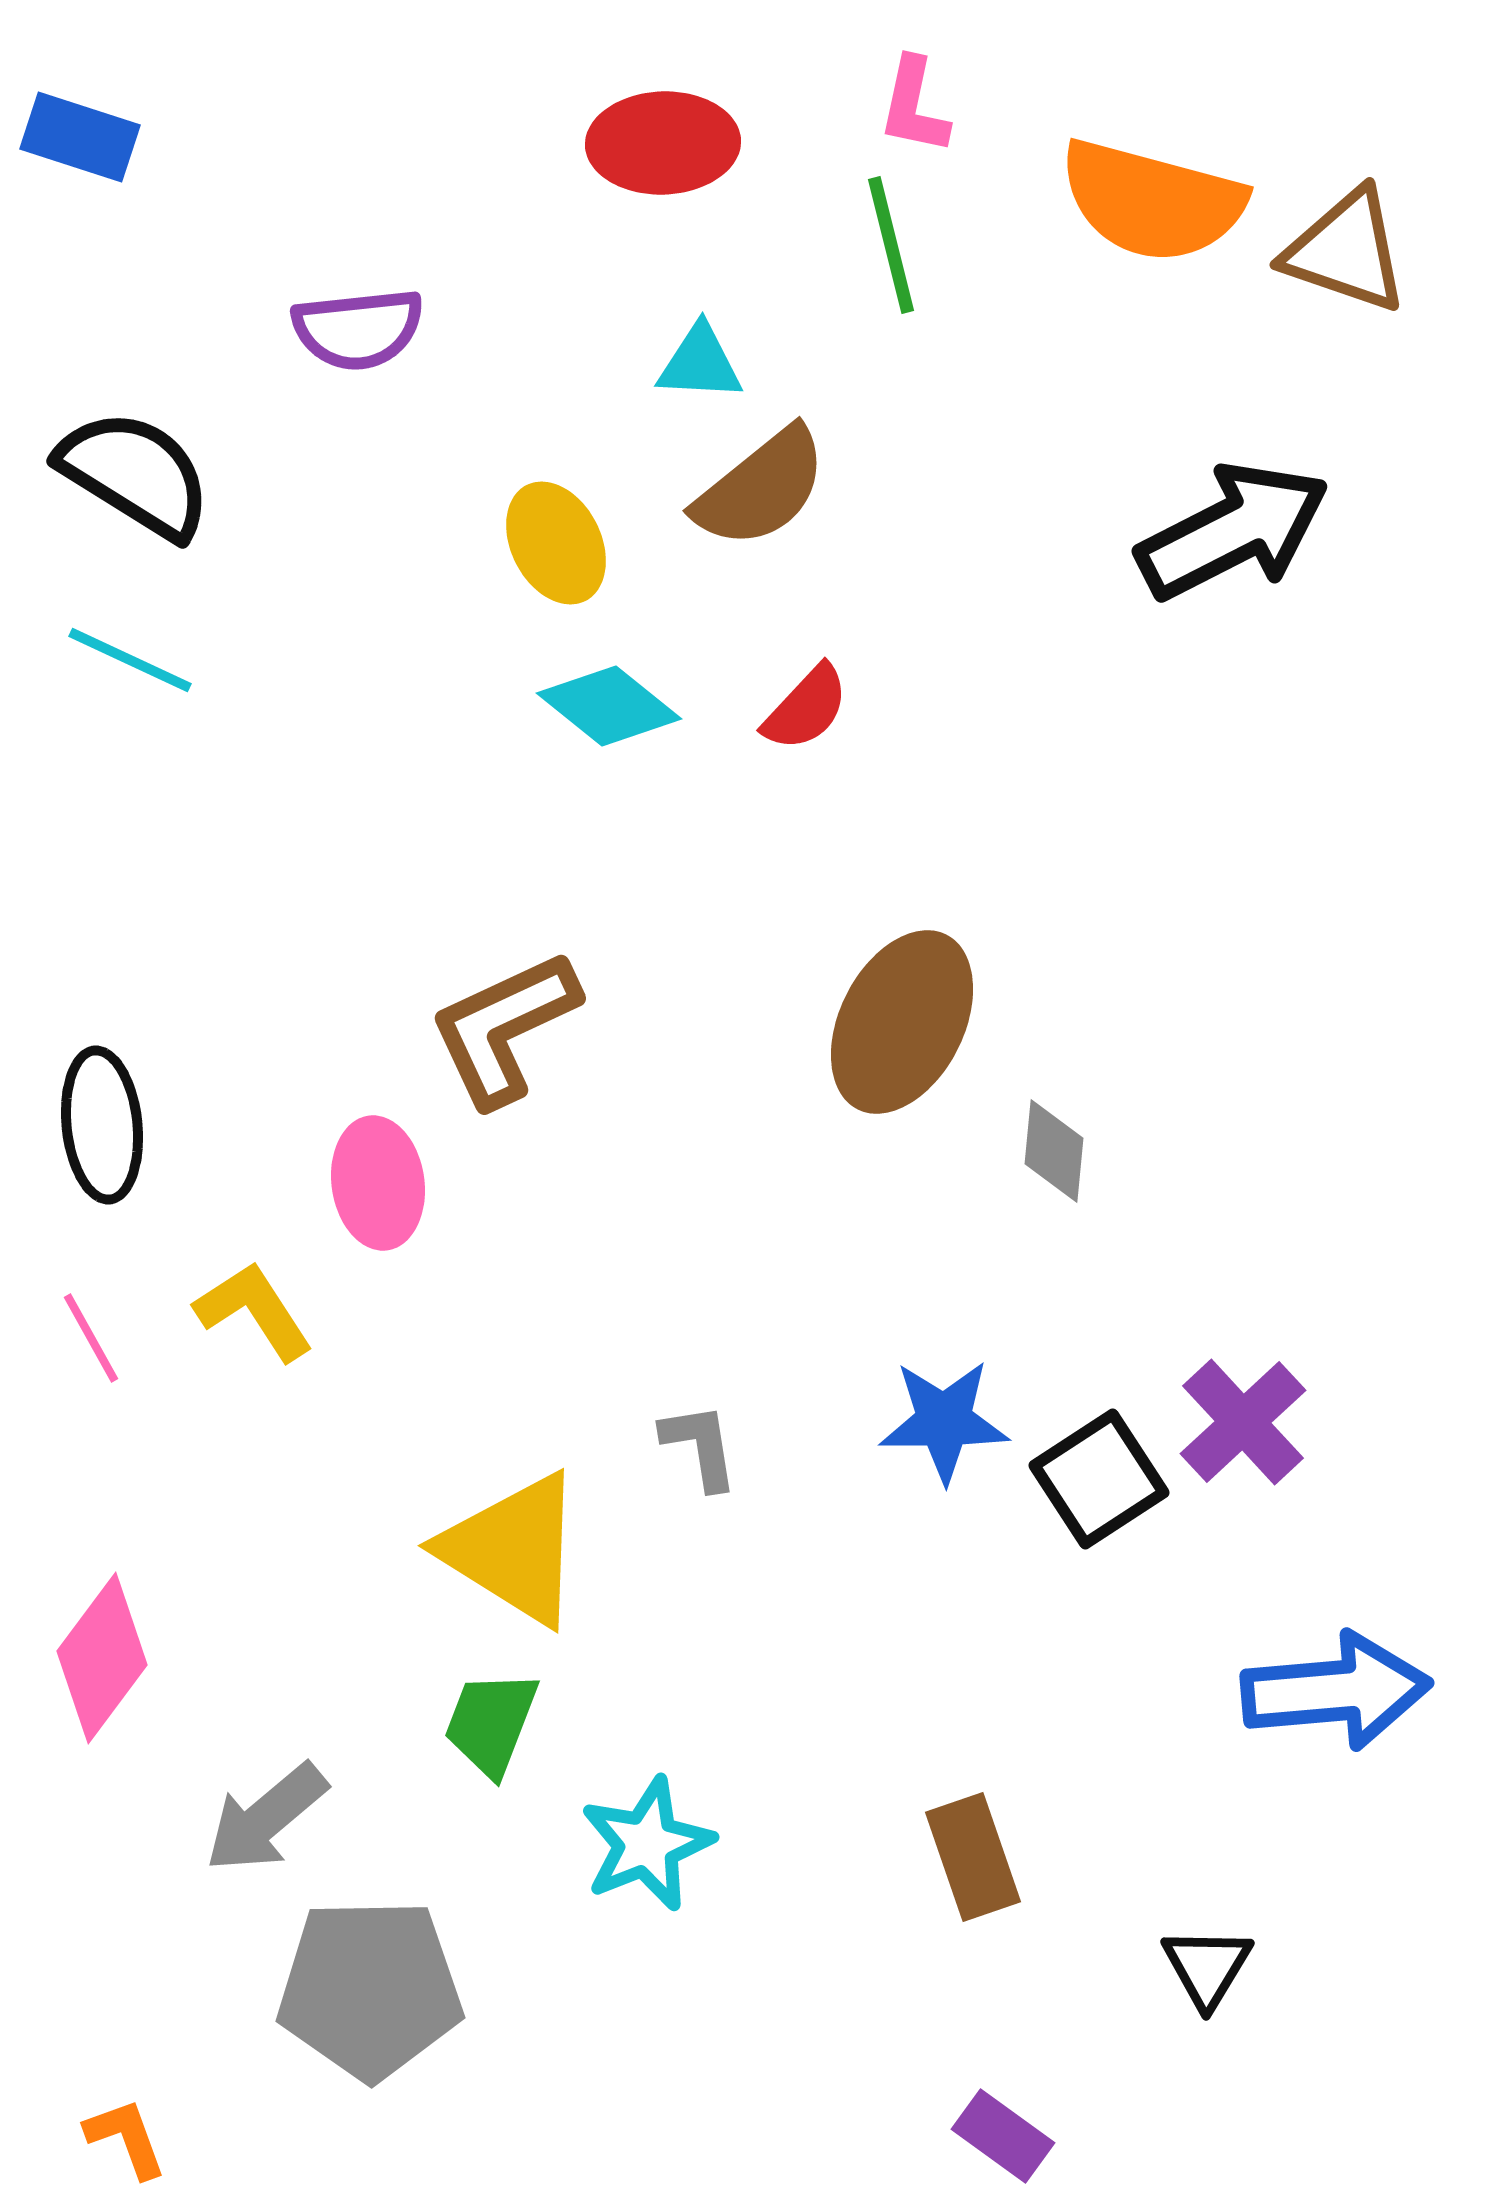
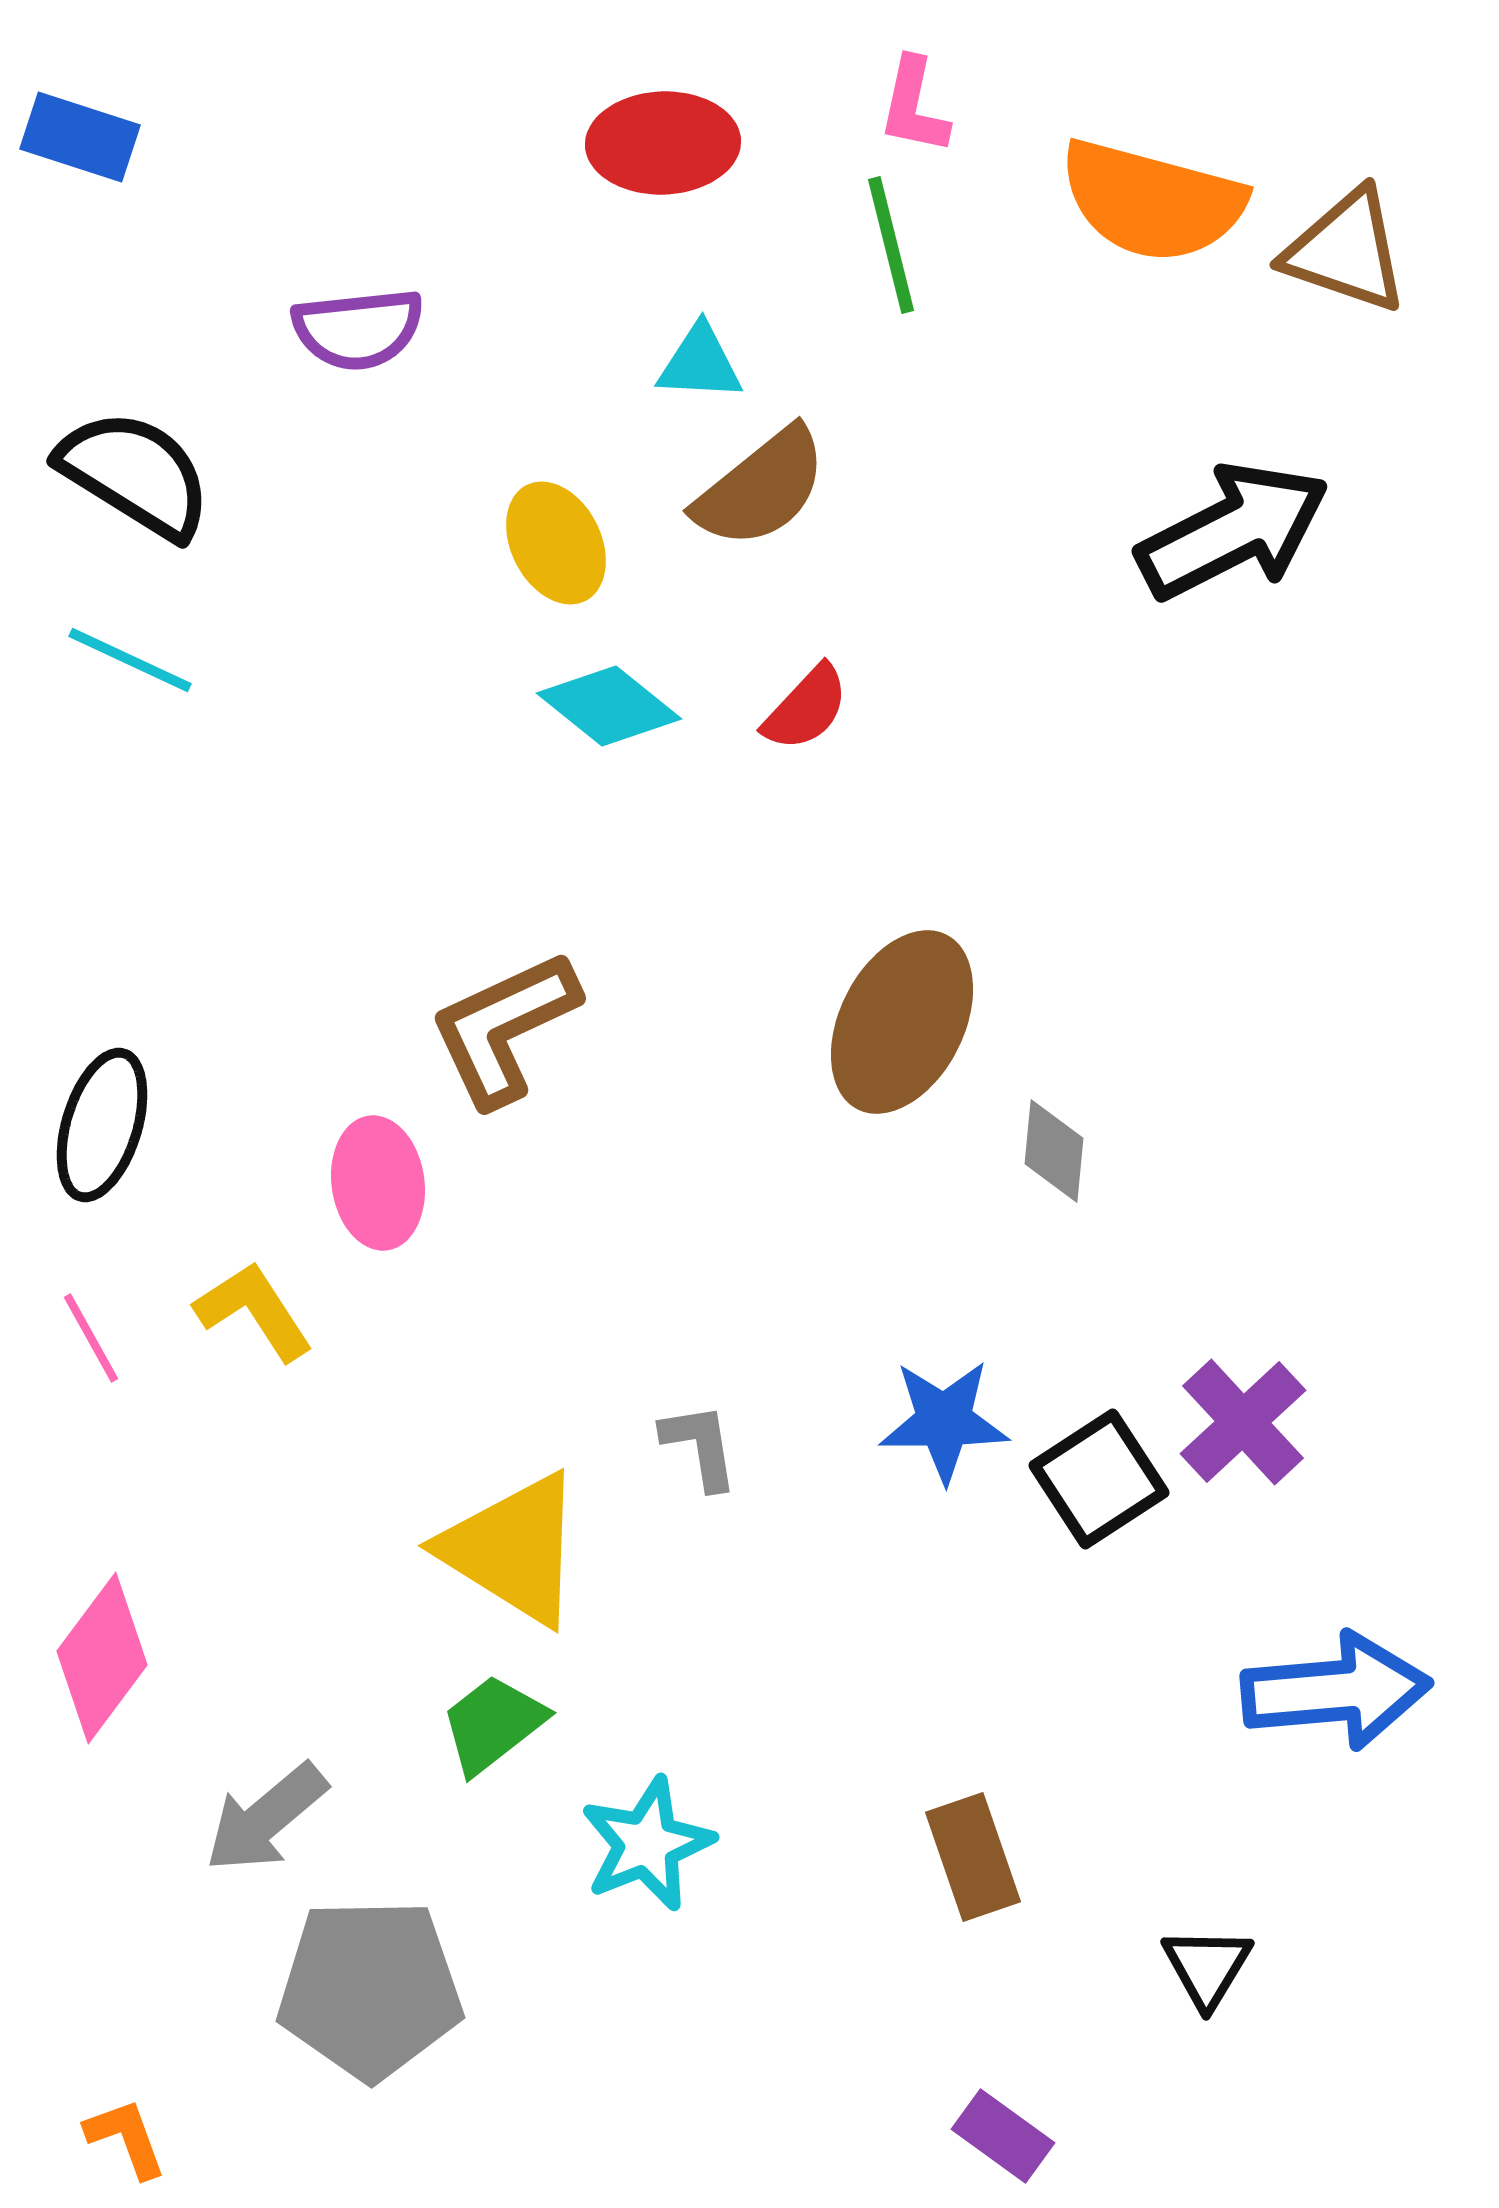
black ellipse: rotated 23 degrees clockwise
green trapezoid: moved 2 px right, 1 px down; rotated 31 degrees clockwise
